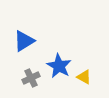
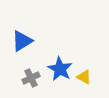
blue triangle: moved 2 px left
blue star: moved 1 px right, 3 px down
